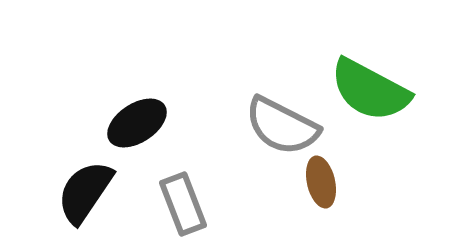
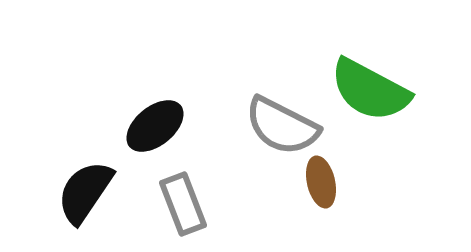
black ellipse: moved 18 px right, 3 px down; rotated 6 degrees counterclockwise
